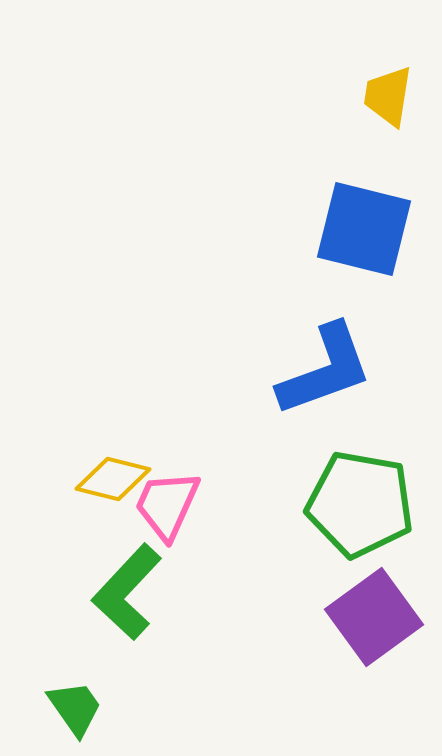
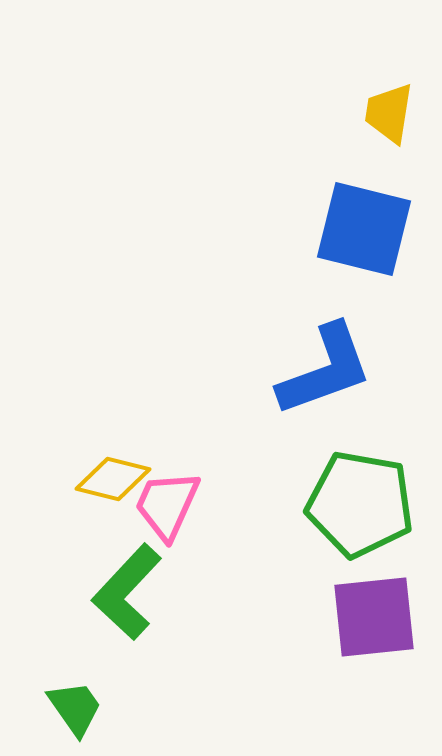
yellow trapezoid: moved 1 px right, 17 px down
purple square: rotated 30 degrees clockwise
